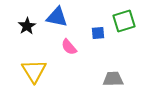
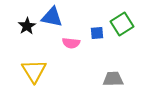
blue triangle: moved 5 px left
green square: moved 2 px left, 3 px down; rotated 15 degrees counterclockwise
blue square: moved 1 px left
pink semicircle: moved 2 px right, 4 px up; rotated 42 degrees counterclockwise
